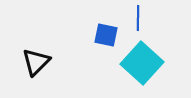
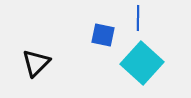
blue square: moved 3 px left
black triangle: moved 1 px down
